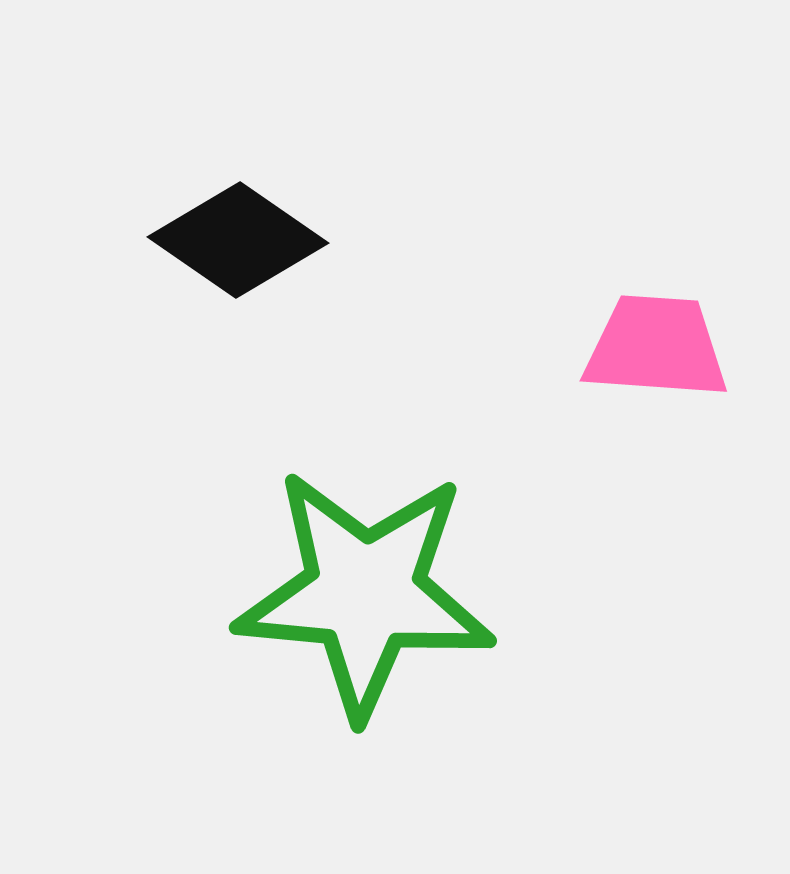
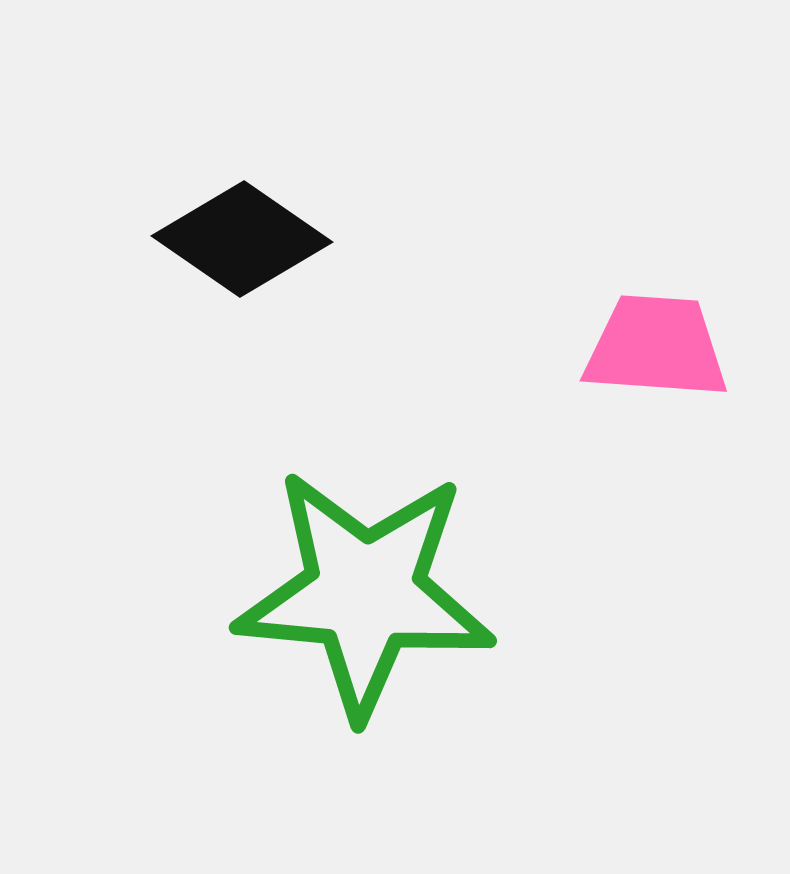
black diamond: moved 4 px right, 1 px up
